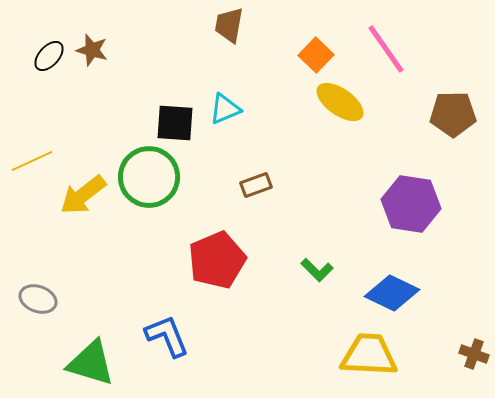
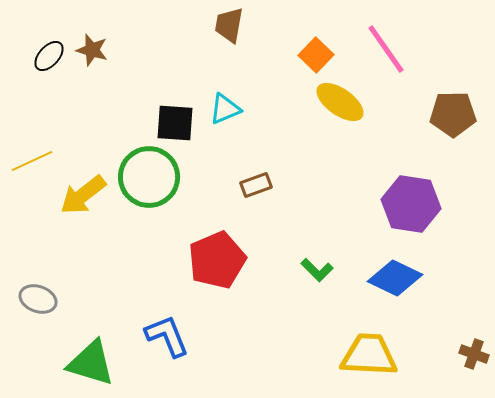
blue diamond: moved 3 px right, 15 px up
